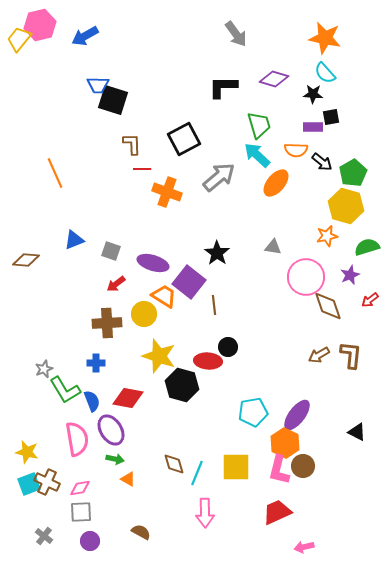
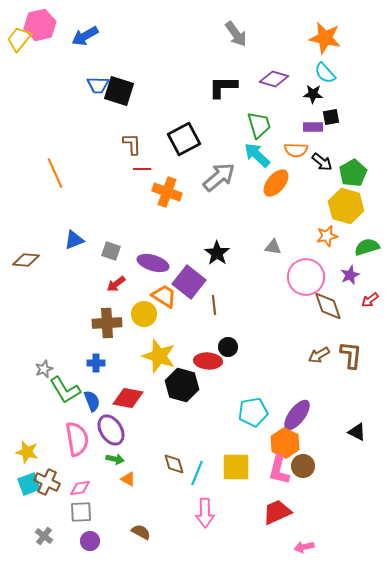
black square at (113, 100): moved 6 px right, 9 px up
